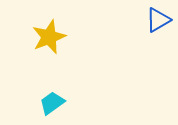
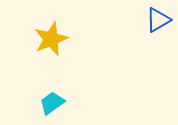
yellow star: moved 2 px right, 2 px down
